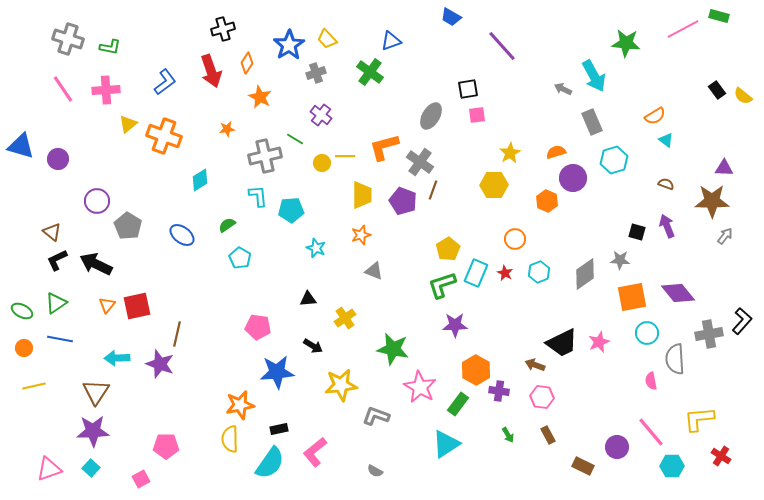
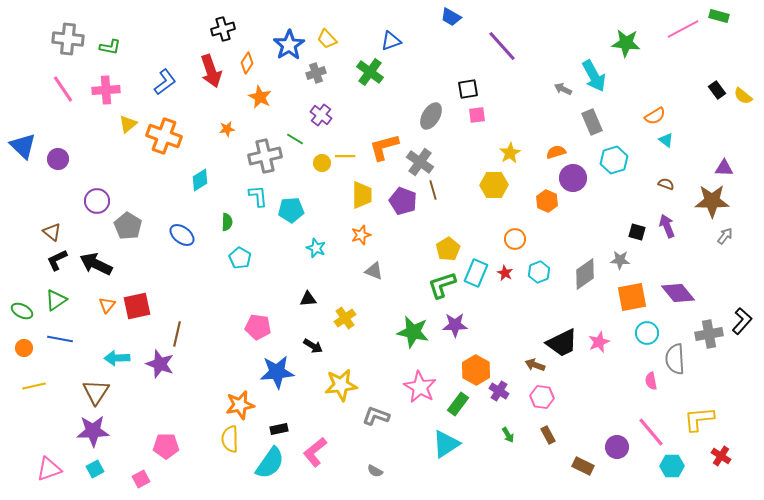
gray cross at (68, 39): rotated 12 degrees counterclockwise
blue triangle at (21, 146): moved 2 px right; rotated 28 degrees clockwise
brown line at (433, 190): rotated 36 degrees counterclockwise
green semicircle at (227, 225): moved 3 px up; rotated 126 degrees clockwise
green triangle at (56, 303): moved 3 px up
green star at (393, 349): moved 20 px right, 17 px up
purple cross at (499, 391): rotated 24 degrees clockwise
cyan square at (91, 468): moved 4 px right, 1 px down; rotated 18 degrees clockwise
